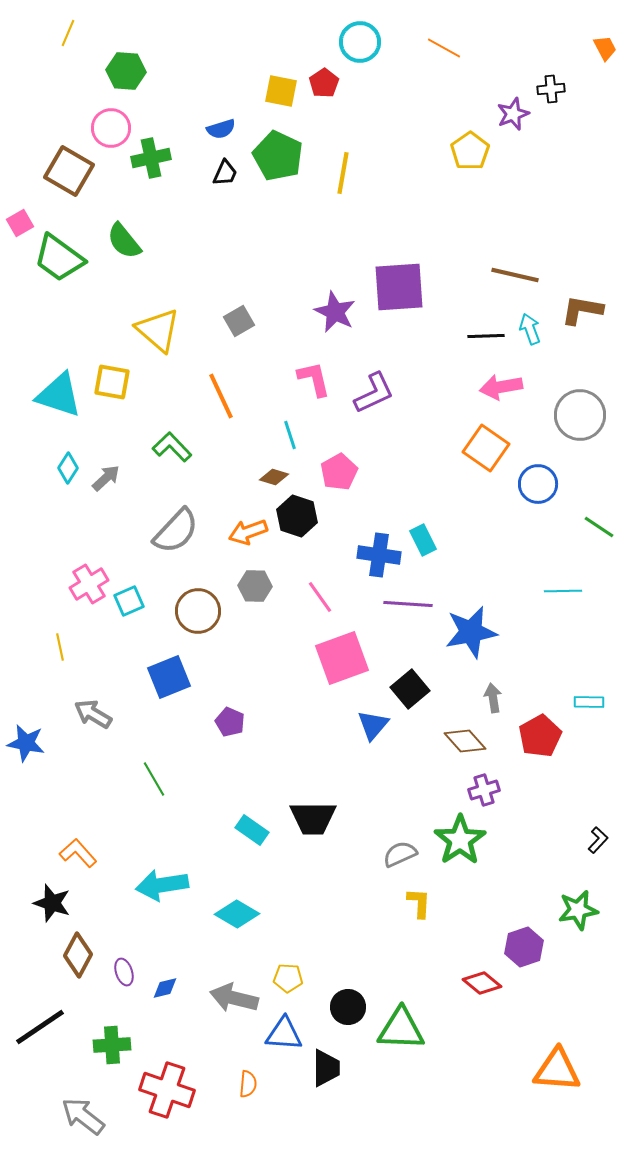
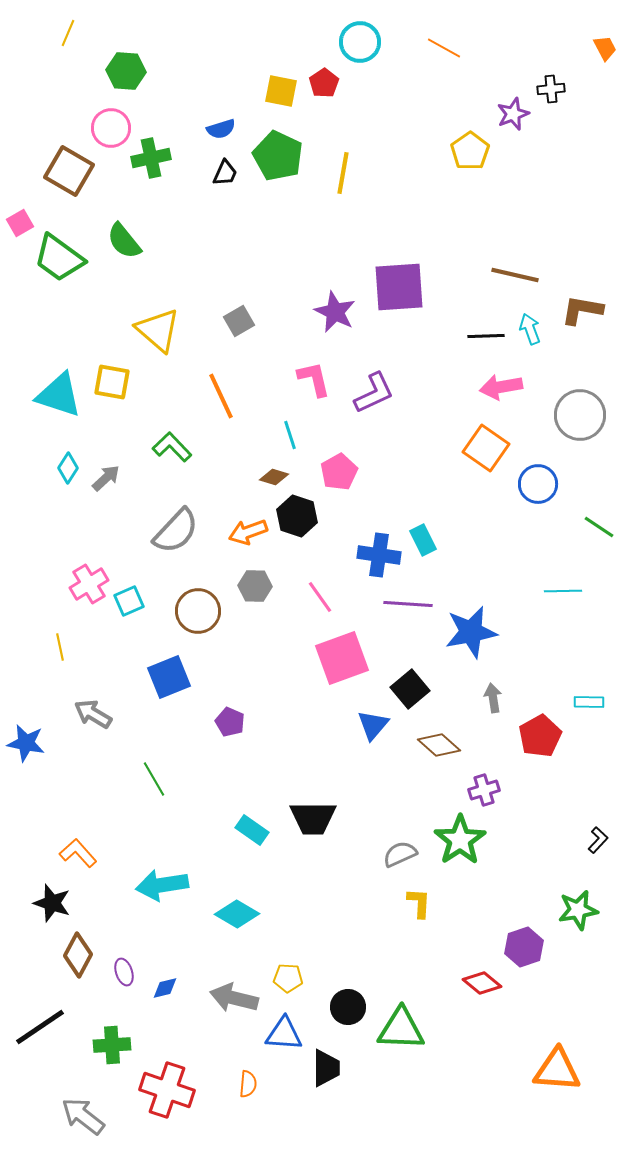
brown diamond at (465, 741): moved 26 px left, 4 px down; rotated 6 degrees counterclockwise
